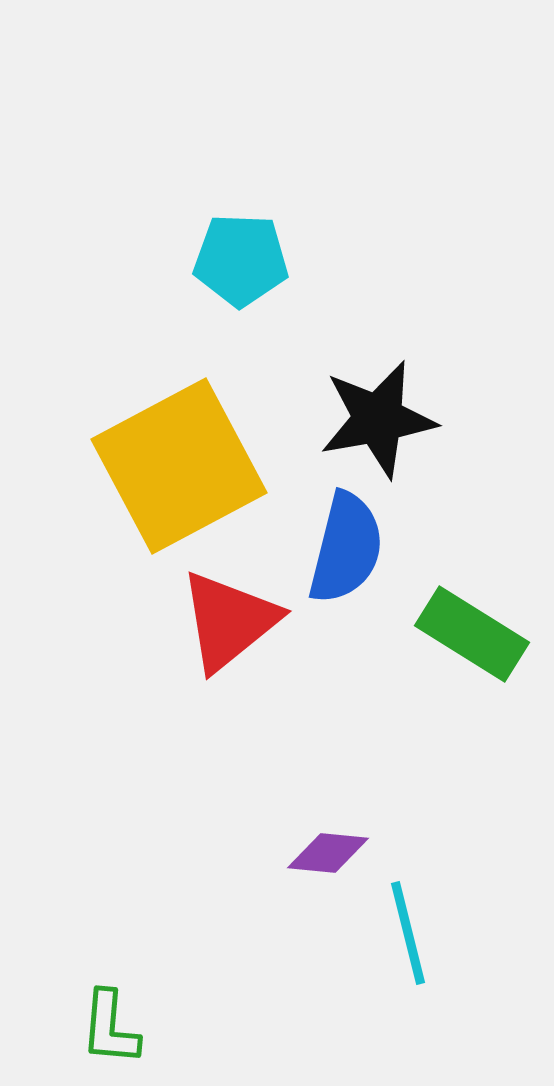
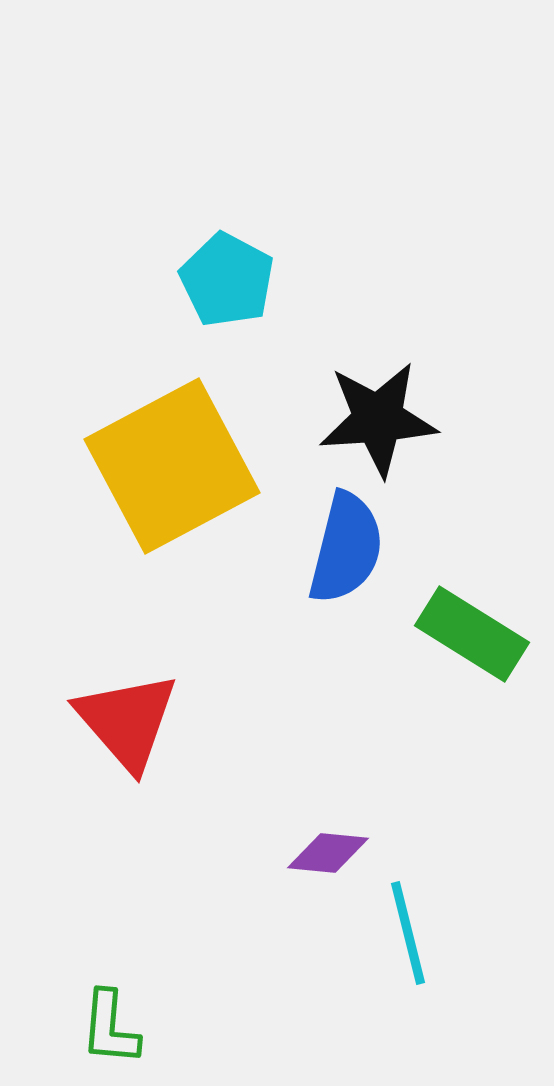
cyan pentagon: moved 14 px left, 20 px down; rotated 26 degrees clockwise
black star: rotated 6 degrees clockwise
yellow square: moved 7 px left
red triangle: moved 102 px left, 100 px down; rotated 32 degrees counterclockwise
